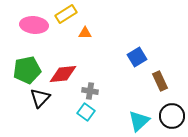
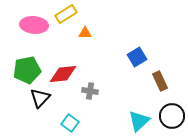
cyan square: moved 16 px left, 11 px down
